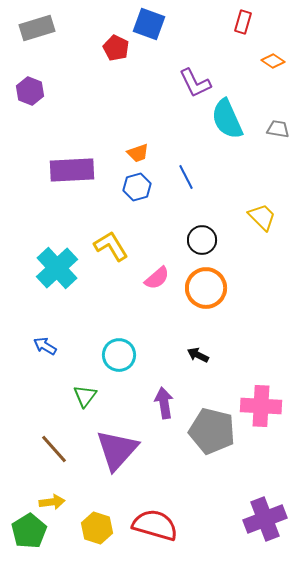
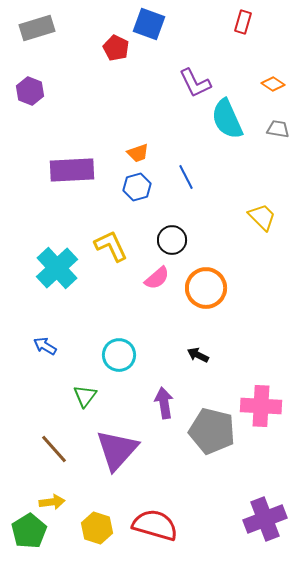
orange diamond: moved 23 px down
black circle: moved 30 px left
yellow L-shape: rotated 6 degrees clockwise
